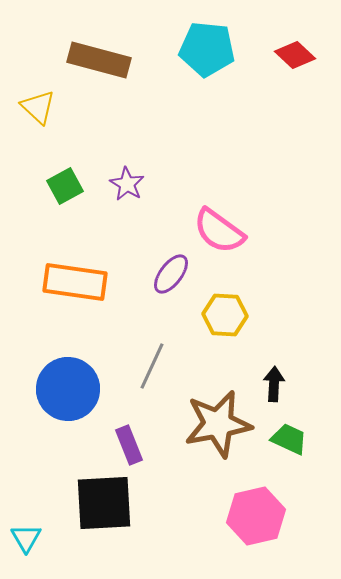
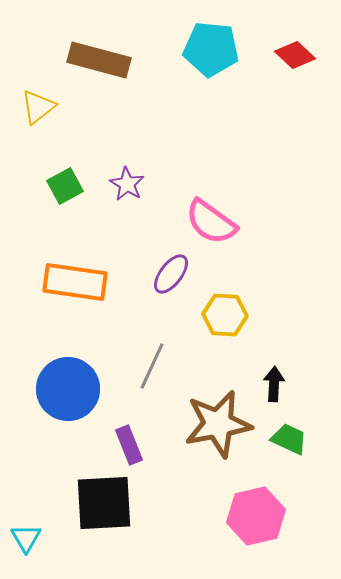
cyan pentagon: moved 4 px right
yellow triangle: rotated 39 degrees clockwise
pink semicircle: moved 8 px left, 9 px up
